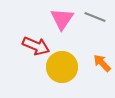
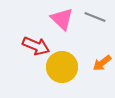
pink triangle: rotated 20 degrees counterclockwise
orange arrow: rotated 84 degrees counterclockwise
